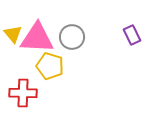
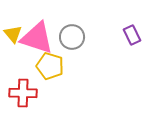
pink triangle: rotated 15 degrees clockwise
